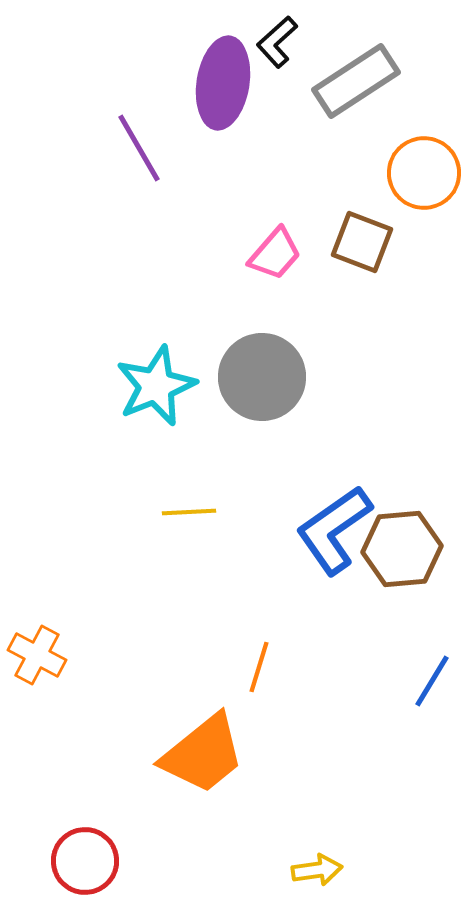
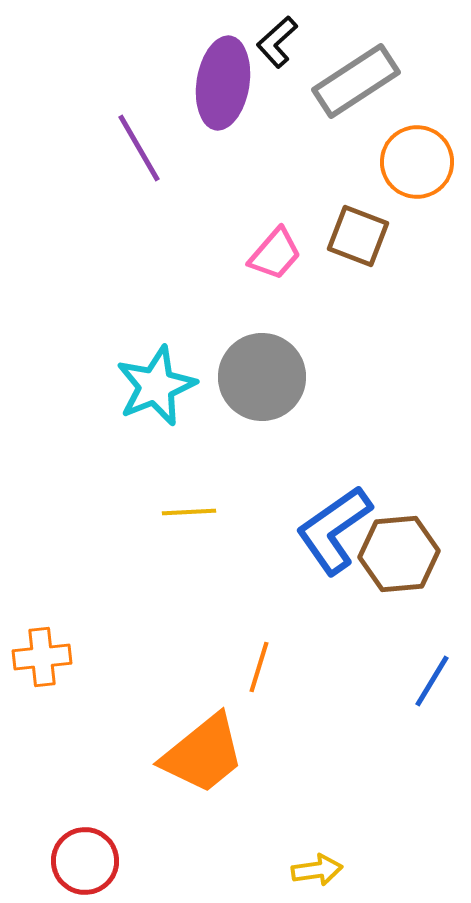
orange circle: moved 7 px left, 11 px up
brown square: moved 4 px left, 6 px up
brown hexagon: moved 3 px left, 5 px down
orange cross: moved 5 px right, 2 px down; rotated 34 degrees counterclockwise
